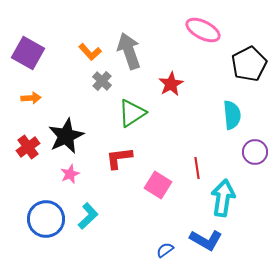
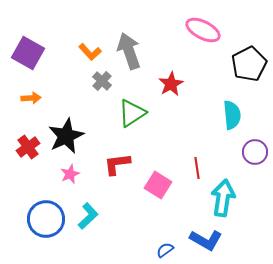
red L-shape: moved 2 px left, 6 px down
